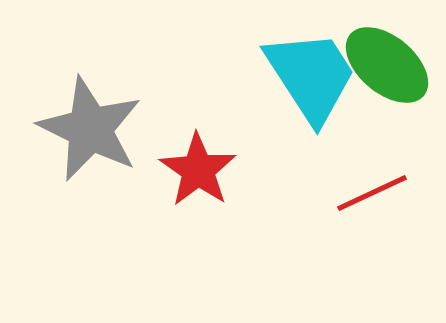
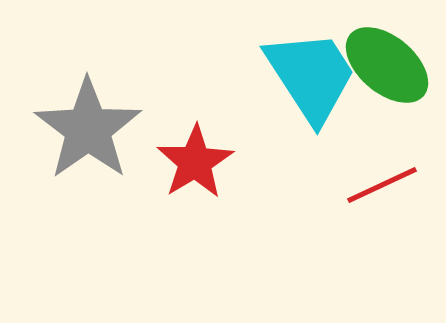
gray star: moved 2 px left; rotated 11 degrees clockwise
red star: moved 3 px left, 8 px up; rotated 6 degrees clockwise
red line: moved 10 px right, 8 px up
